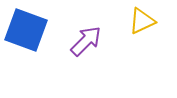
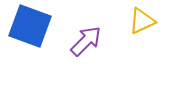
blue square: moved 4 px right, 4 px up
